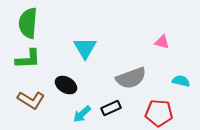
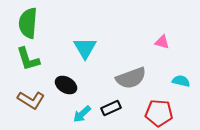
green L-shape: rotated 76 degrees clockwise
